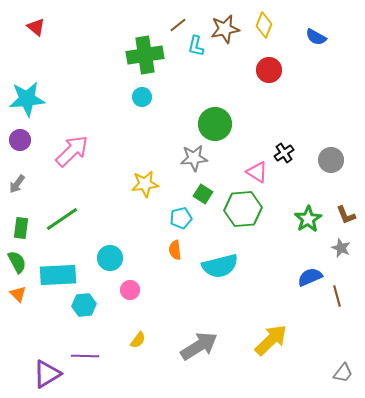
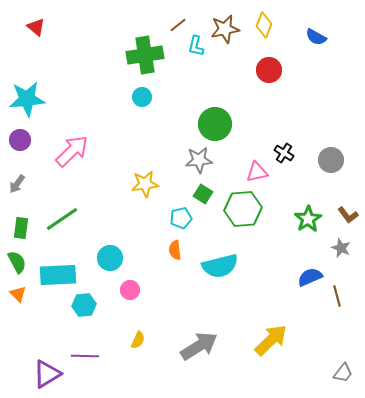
black cross at (284, 153): rotated 24 degrees counterclockwise
gray star at (194, 158): moved 5 px right, 2 px down
pink triangle at (257, 172): rotated 45 degrees counterclockwise
brown L-shape at (346, 215): moved 2 px right; rotated 15 degrees counterclockwise
yellow semicircle at (138, 340): rotated 12 degrees counterclockwise
